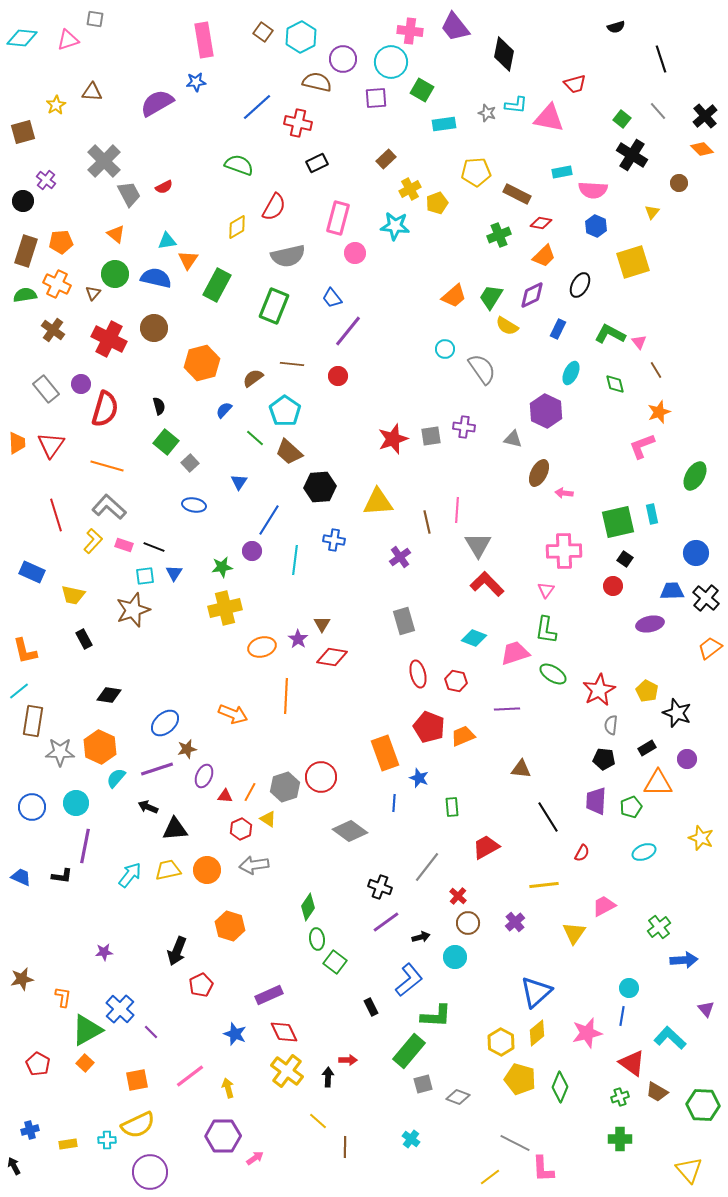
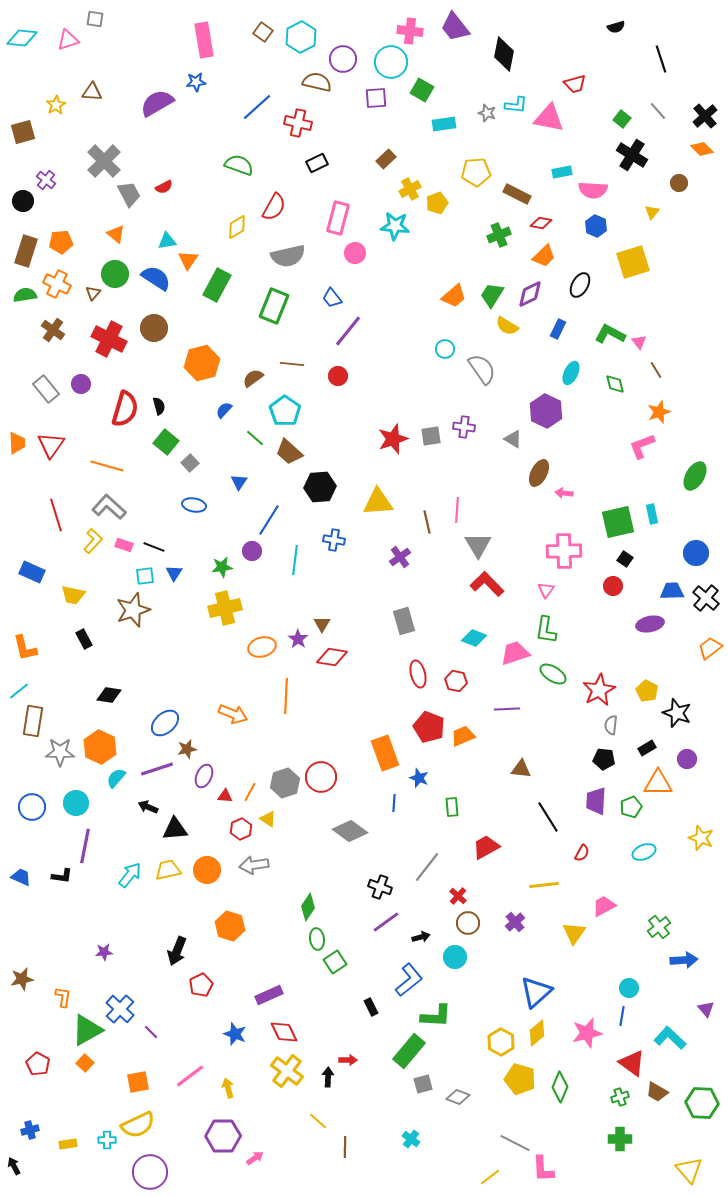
blue semicircle at (156, 278): rotated 20 degrees clockwise
purple diamond at (532, 295): moved 2 px left, 1 px up
green trapezoid at (491, 297): moved 1 px right, 2 px up
red semicircle at (105, 409): moved 20 px right
gray triangle at (513, 439): rotated 18 degrees clockwise
orange L-shape at (25, 651): moved 3 px up
gray hexagon at (285, 787): moved 4 px up
green square at (335, 962): rotated 20 degrees clockwise
orange square at (137, 1080): moved 1 px right, 2 px down
green hexagon at (703, 1105): moved 1 px left, 2 px up
